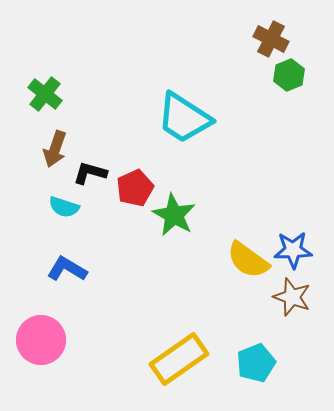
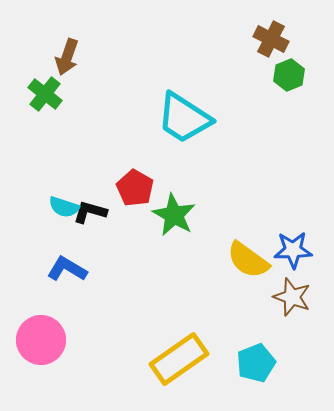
brown arrow: moved 12 px right, 92 px up
black L-shape: moved 39 px down
red pentagon: rotated 18 degrees counterclockwise
